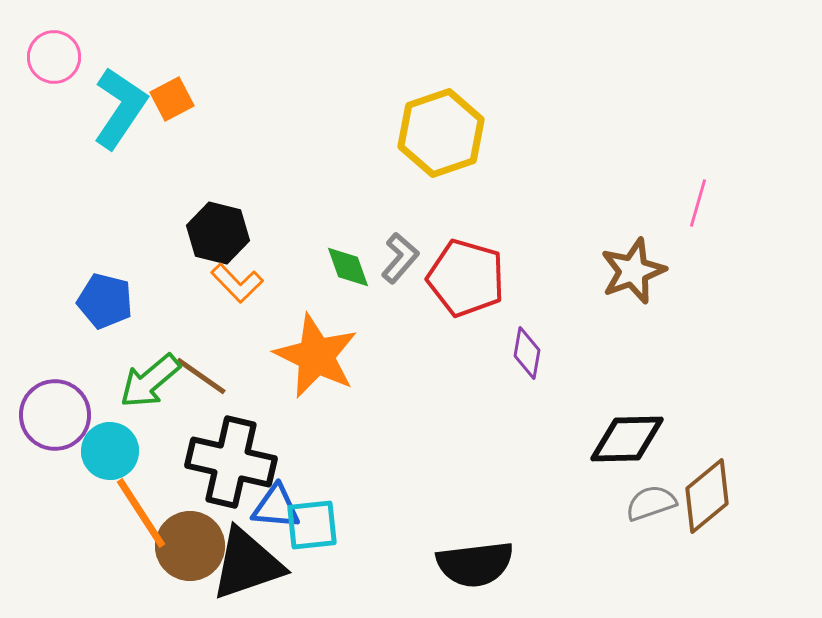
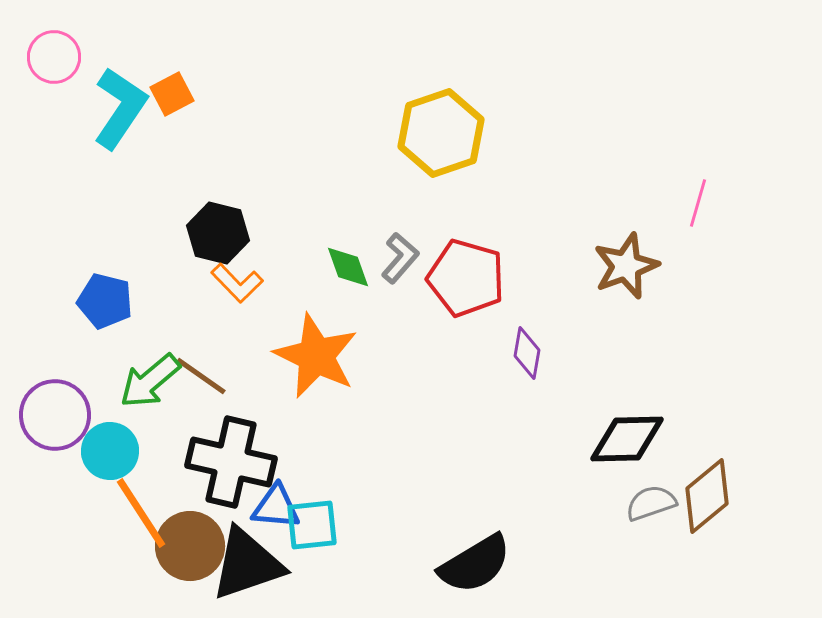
orange square: moved 5 px up
brown star: moved 7 px left, 5 px up
black semicircle: rotated 24 degrees counterclockwise
